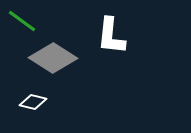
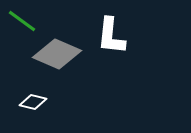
gray diamond: moved 4 px right, 4 px up; rotated 9 degrees counterclockwise
